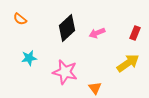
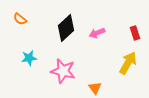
black diamond: moved 1 px left
red rectangle: rotated 40 degrees counterclockwise
yellow arrow: rotated 25 degrees counterclockwise
pink star: moved 2 px left, 1 px up
